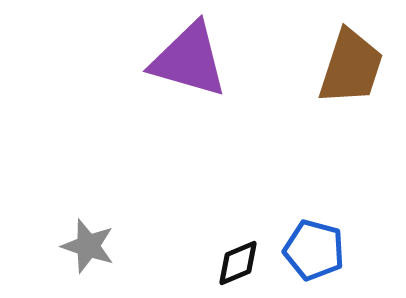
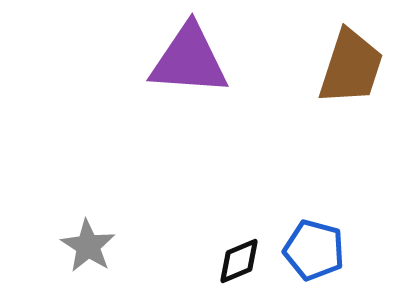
purple triangle: rotated 12 degrees counterclockwise
gray star: rotated 14 degrees clockwise
black diamond: moved 1 px right, 2 px up
